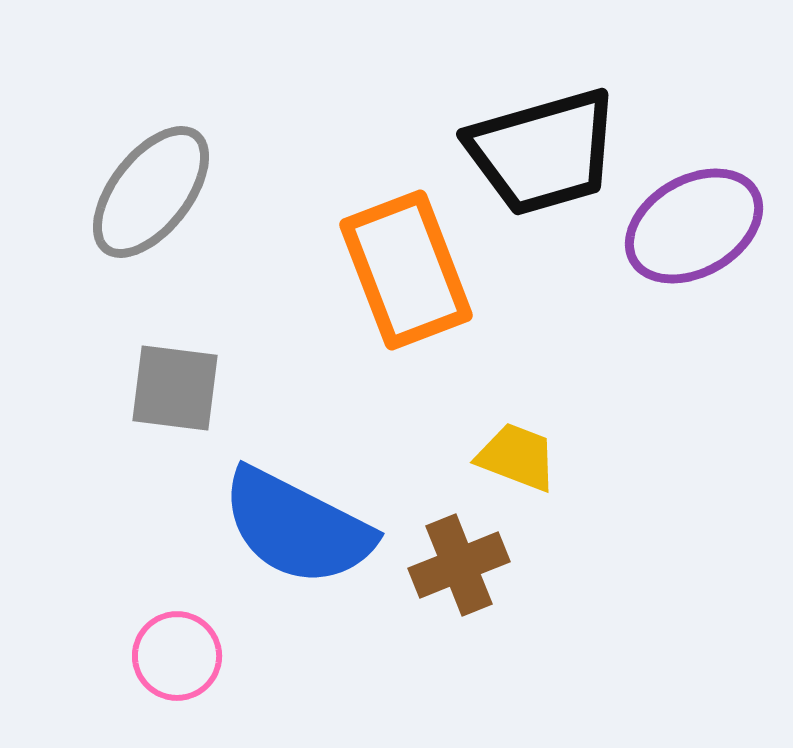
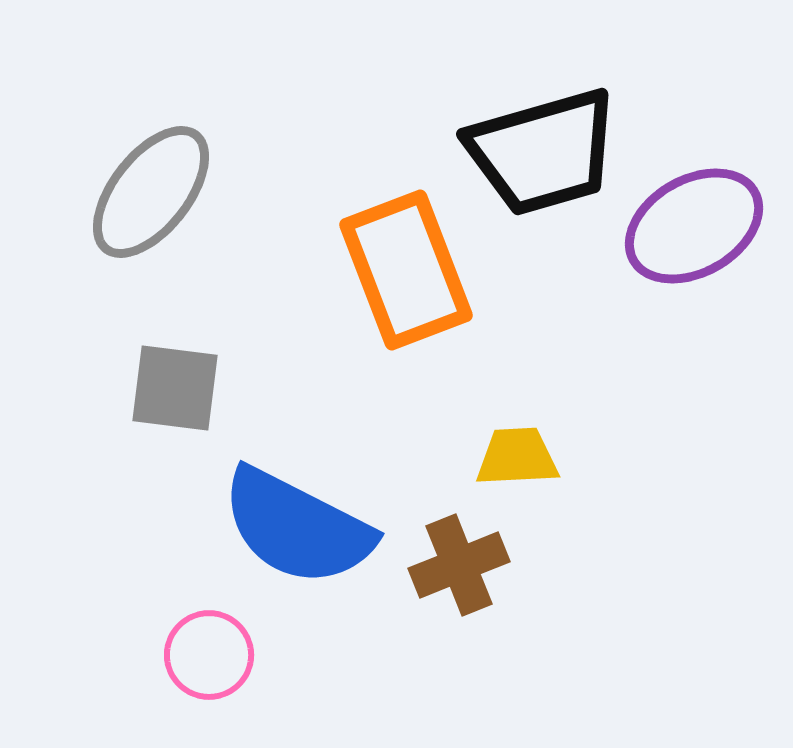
yellow trapezoid: rotated 24 degrees counterclockwise
pink circle: moved 32 px right, 1 px up
